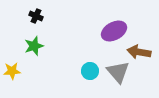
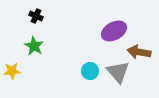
green star: rotated 24 degrees counterclockwise
